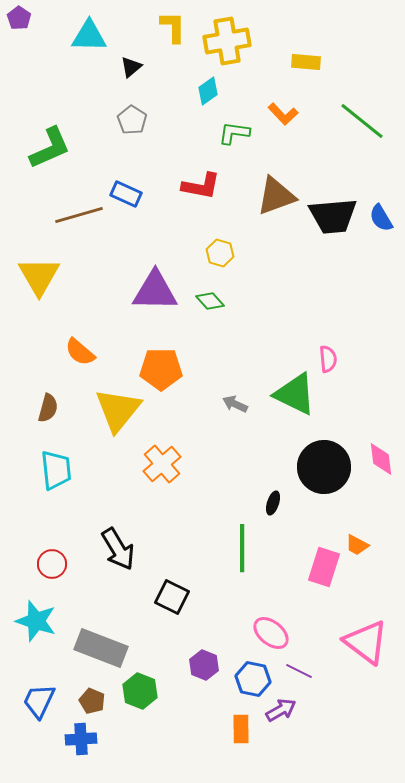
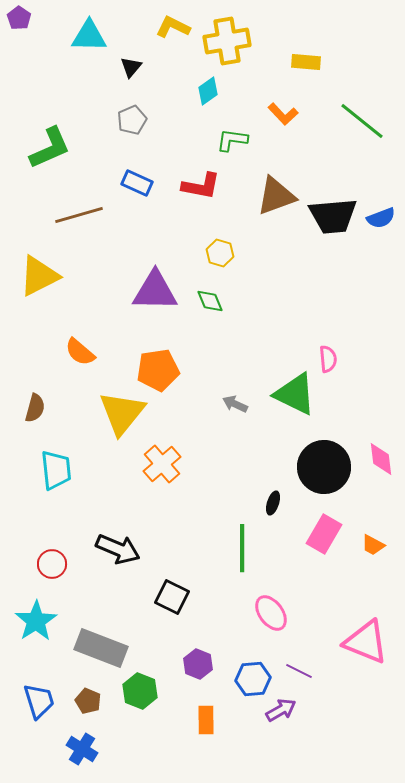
yellow L-shape at (173, 27): rotated 64 degrees counterclockwise
black triangle at (131, 67): rotated 10 degrees counterclockwise
gray pentagon at (132, 120): rotated 16 degrees clockwise
green L-shape at (234, 133): moved 2 px left, 7 px down
blue rectangle at (126, 194): moved 11 px right, 11 px up
blue semicircle at (381, 218): rotated 80 degrees counterclockwise
yellow triangle at (39, 276): rotated 33 degrees clockwise
green diamond at (210, 301): rotated 20 degrees clockwise
orange pentagon at (161, 369): moved 3 px left, 1 px down; rotated 9 degrees counterclockwise
brown semicircle at (48, 408): moved 13 px left
yellow triangle at (118, 410): moved 4 px right, 3 px down
orange trapezoid at (357, 545): moved 16 px right
black arrow at (118, 549): rotated 36 degrees counterclockwise
pink rectangle at (324, 567): moved 33 px up; rotated 12 degrees clockwise
cyan star at (36, 621): rotated 21 degrees clockwise
pink ellipse at (271, 633): moved 20 px up; rotated 15 degrees clockwise
pink triangle at (366, 642): rotated 15 degrees counterclockwise
purple hexagon at (204, 665): moved 6 px left, 1 px up
blue hexagon at (253, 679): rotated 16 degrees counterclockwise
blue trapezoid at (39, 701): rotated 138 degrees clockwise
brown pentagon at (92, 701): moved 4 px left
orange rectangle at (241, 729): moved 35 px left, 9 px up
blue cross at (81, 739): moved 1 px right, 10 px down; rotated 36 degrees clockwise
